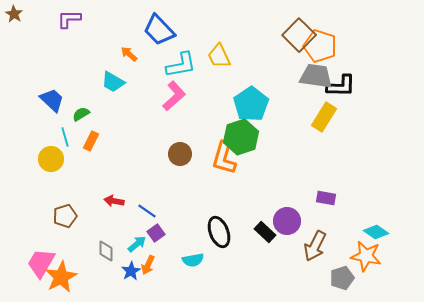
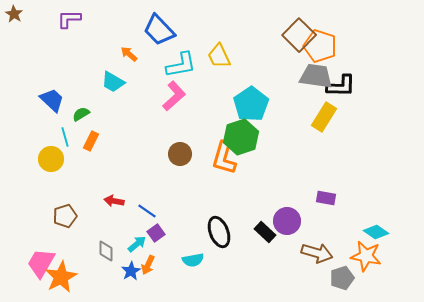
brown arrow at (315, 246): moved 2 px right, 7 px down; rotated 100 degrees counterclockwise
